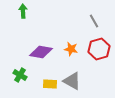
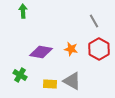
red hexagon: rotated 15 degrees counterclockwise
